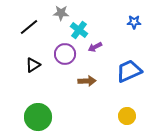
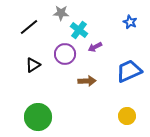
blue star: moved 4 px left; rotated 24 degrees clockwise
